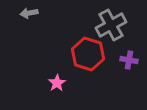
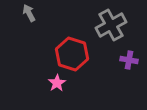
gray arrow: rotated 72 degrees clockwise
red hexagon: moved 16 px left
